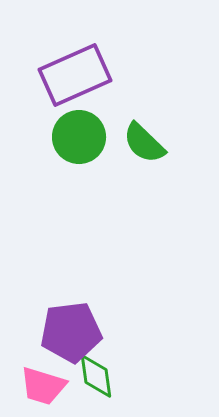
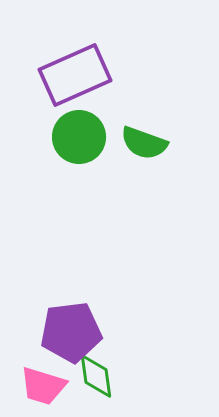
green semicircle: rotated 24 degrees counterclockwise
